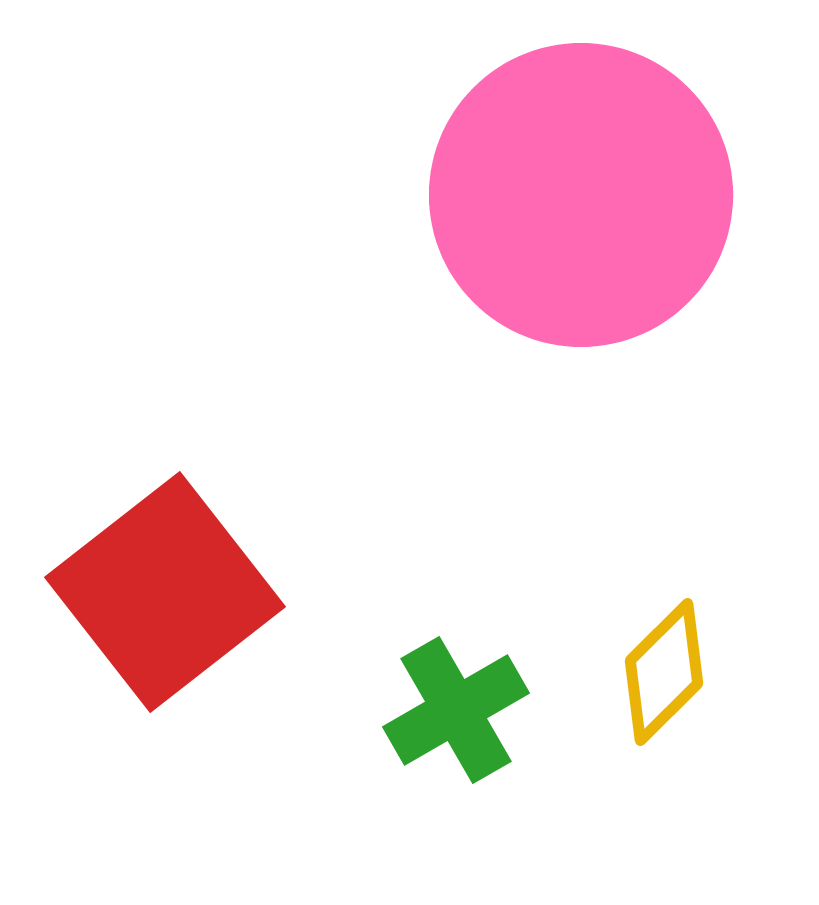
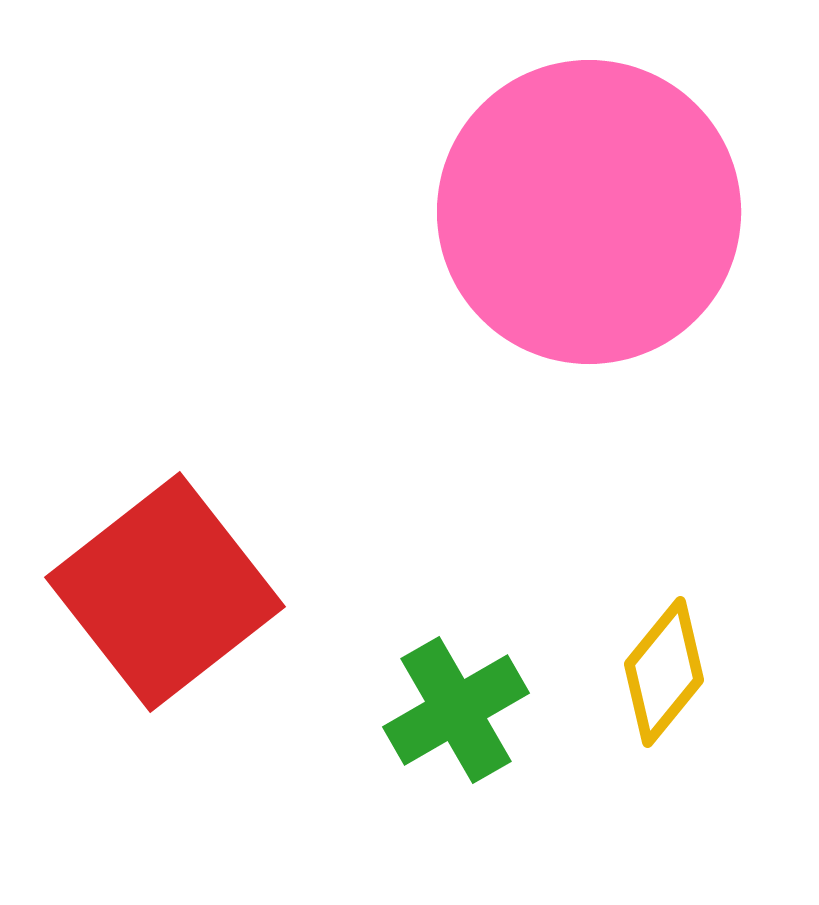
pink circle: moved 8 px right, 17 px down
yellow diamond: rotated 6 degrees counterclockwise
